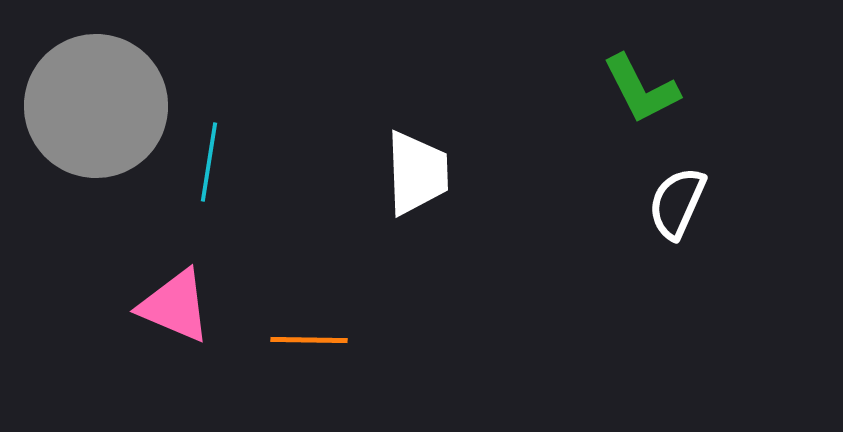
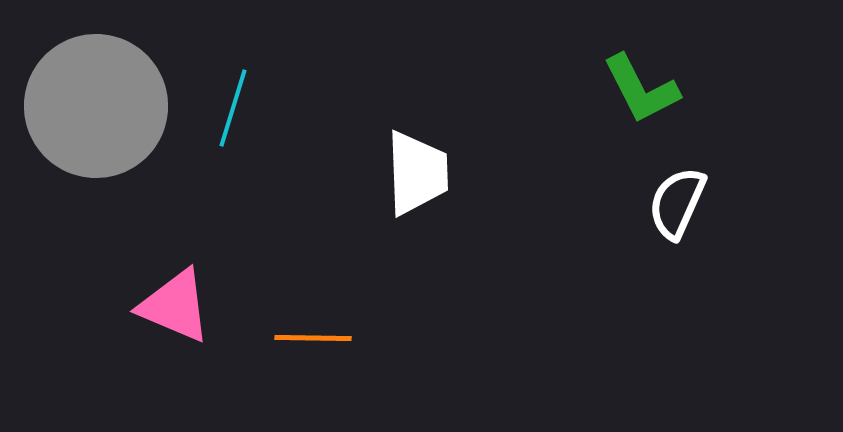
cyan line: moved 24 px right, 54 px up; rotated 8 degrees clockwise
orange line: moved 4 px right, 2 px up
